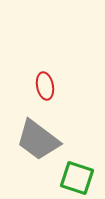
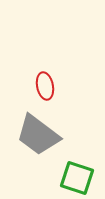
gray trapezoid: moved 5 px up
